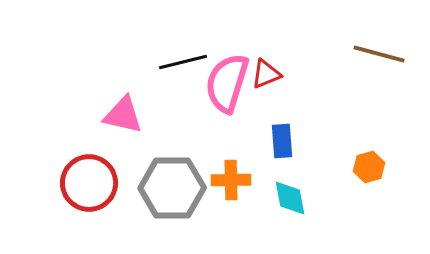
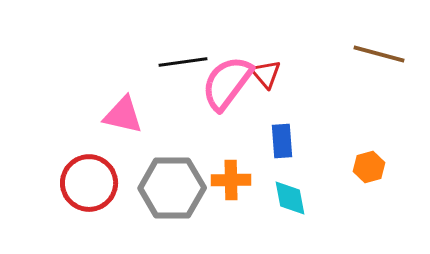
black line: rotated 6 degrees clockwise
red triangle: rotated 48 degrees counterclockwise
pink semicircle: rotated 20 degrees clockwise
